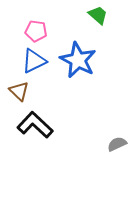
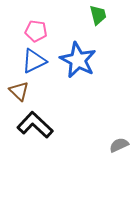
green trapezoid: rotated 35 degrees clockwise
gray semicircle: moved 2 px right, 1 px down
